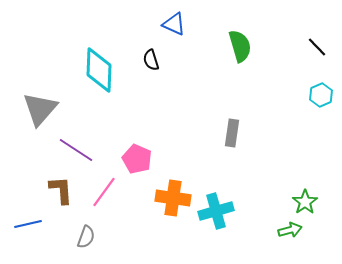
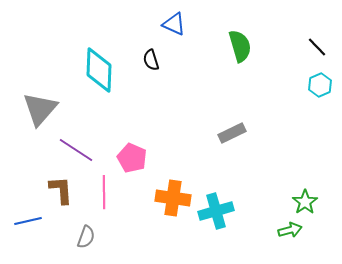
cyan hexagon: moved 1 px left, 10 px up
gray rectangle: rotated 56 degrees clockwise
pink pentagon: moved 5 px left, 1 px up
pink line: rotated 36 degrees counterclockwise
blue line: moved 3 px up
